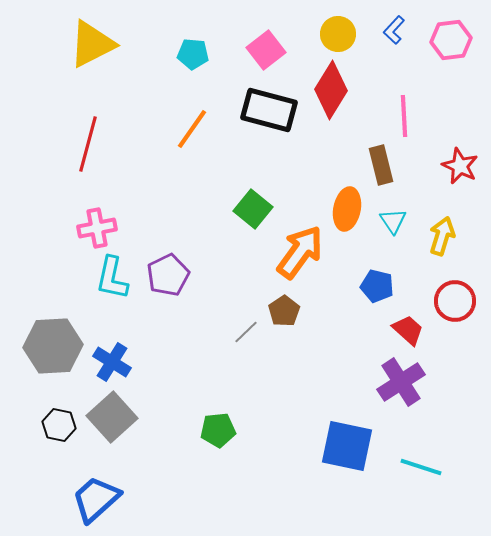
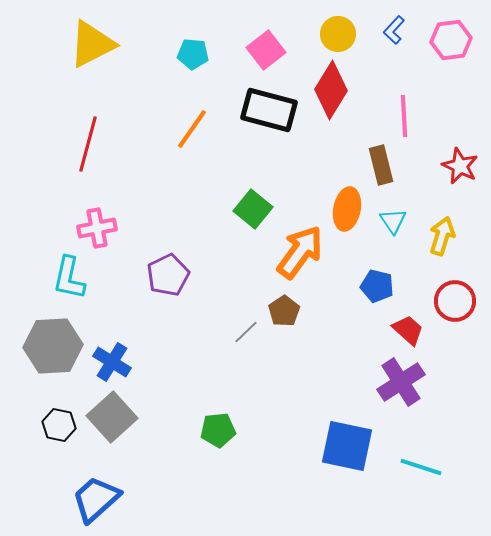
cyan L-shape: moved 43 px left
